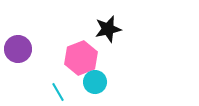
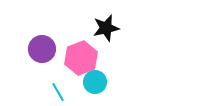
black star: moved 2 px left, 1 px up
purple circle: moved 24 px right
